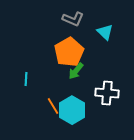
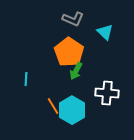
orange pentagon: rotated 8 degrees counterclockwise
green arrow: rotated 12 degrees counterclockwise
